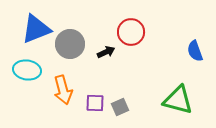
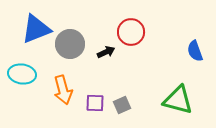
cyan ellipse: moved 5 px left, 4 px down
gray square: moved 2 px right, 2 px up
